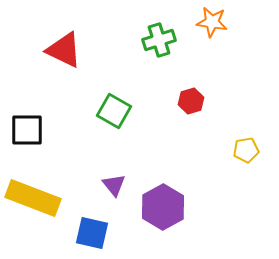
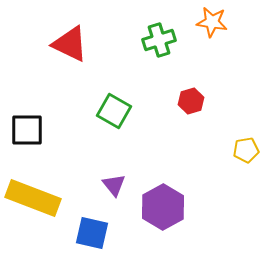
red triangle: moved 6 px right, 6 px up
